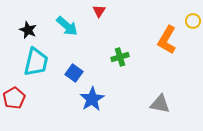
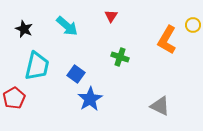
red triangle: moved 12 px right, 5 px down
yellow circle: moved 4 px down
black star: moved 4 px left, 1 px up
green cross: rotated 36 degrees clockwise
cyan trapezoid: moved 1 px right, 4 px down
blue square: moved 2 px right, 1 px down
blue star: moved 2 px left
gray triangle: moved 2 px down; rotated 15 degrees clockwise
